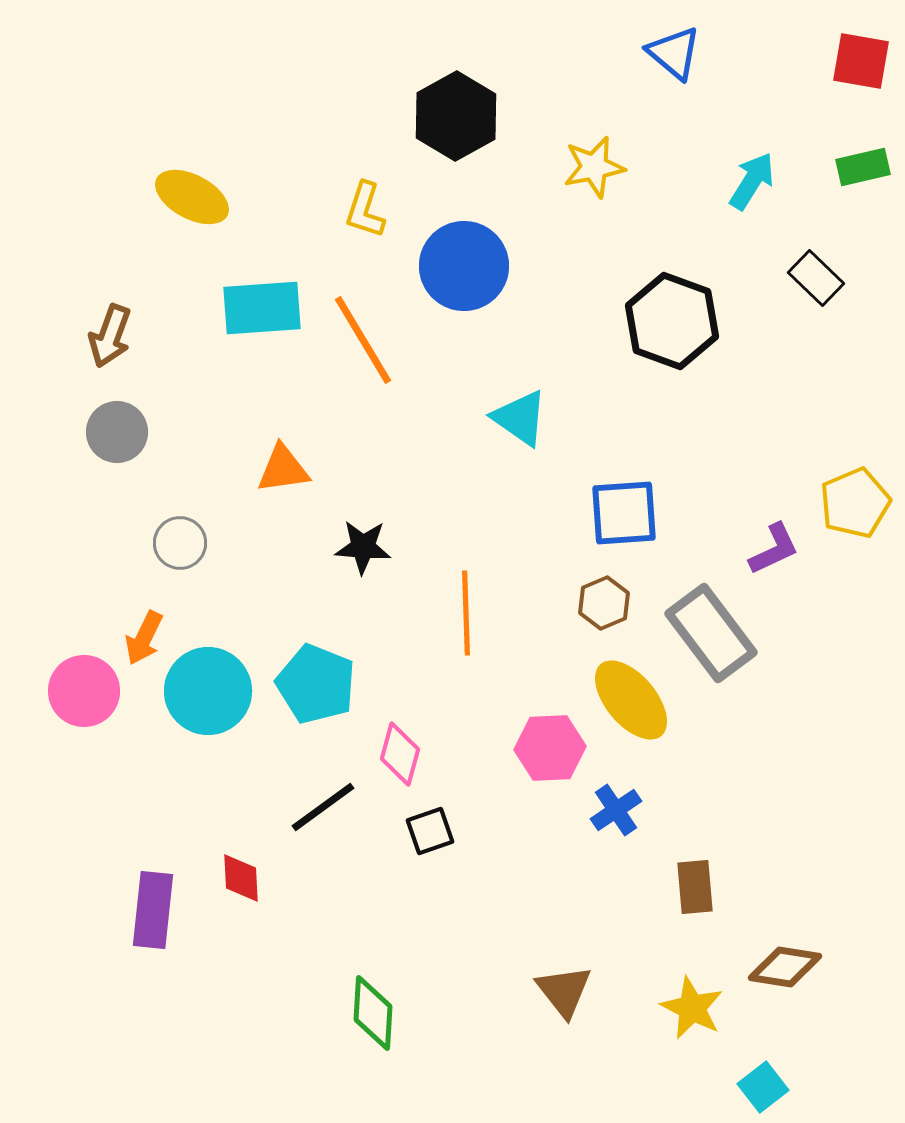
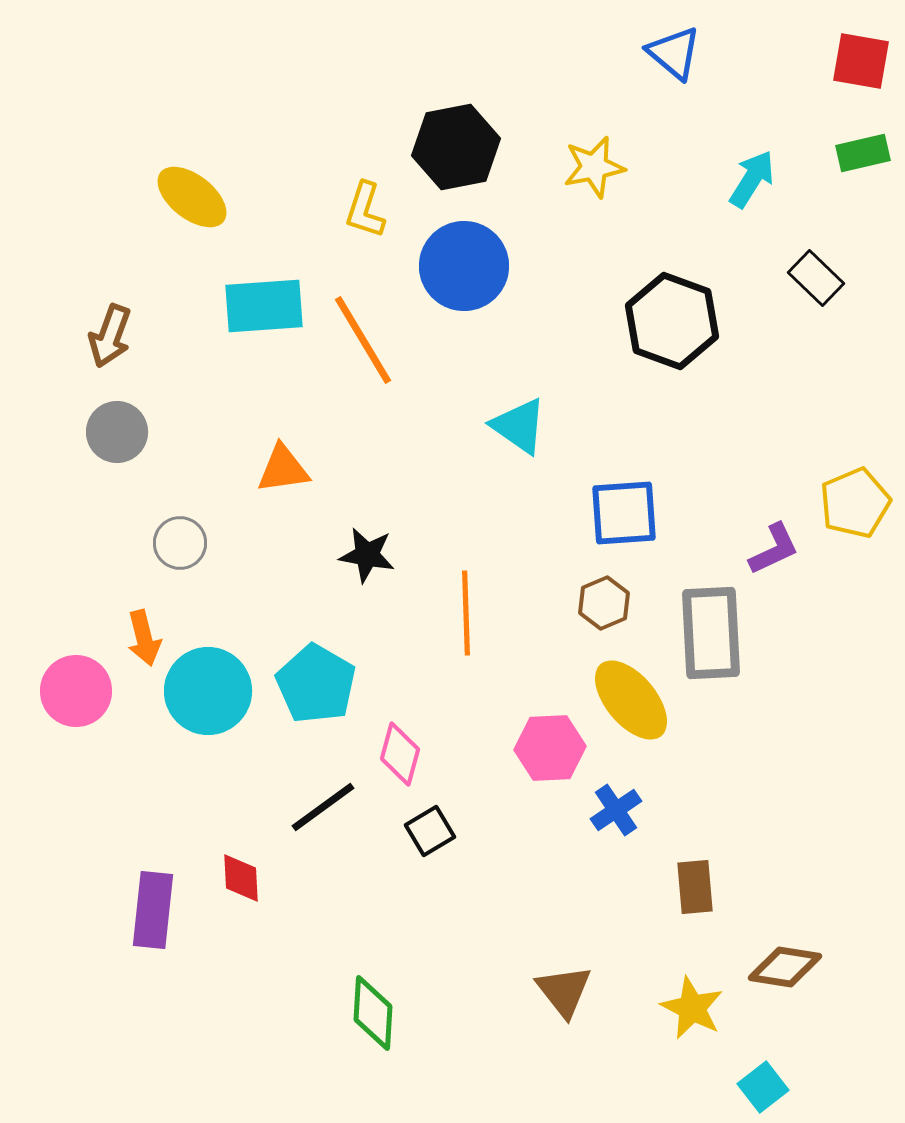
black hexagon at (456, 116): moved 31 px down; rotated 18 degrees clockwise
green rectangle at (863, 167): moved 14 px up
cyan arrow at (752, 181): moved 2 px up
yellow ellipse at (192, 197): rotated 10 degrees clockwise
cyan rectangle at (262, 308): moved 2 px right, 2 px up
cyan triangle at (520, 418): moved 1 px left, 8 px down
black star at (363, 547): moved 4 px right, 8 px down; rotated 6 degrees clockwise
gray rectangle at (711, 633): rotated 34 degrees clockwise
orange arrow at (144, 638): rotated 40 degrees counterclockwise
cyan pentagon at (316, 684): rotated 8 degrees clockwise
pink circle at (84, 691): moved 8 px left
black square at (430, 831): rotated 12 degrees counterclockwise
